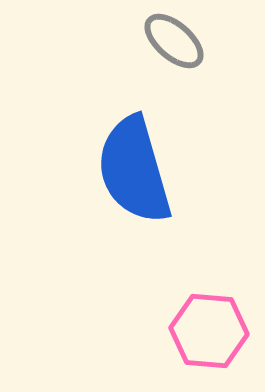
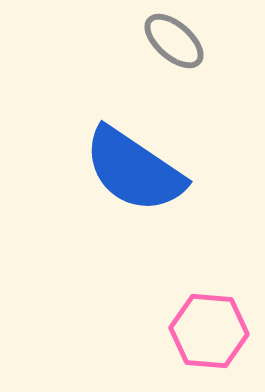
blue semicircle: rotated 40 degrees counterclockwise
